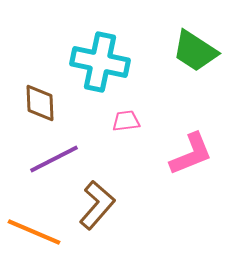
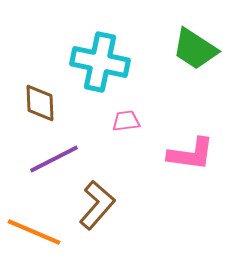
green trapezoid: moved 2 px up
pink L-shape: rotated 30 degrees clockwise
